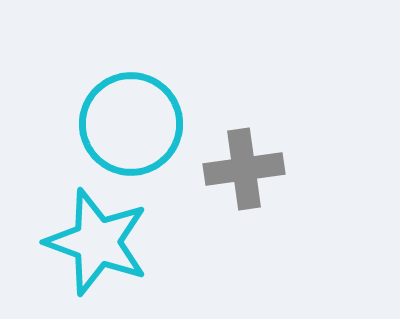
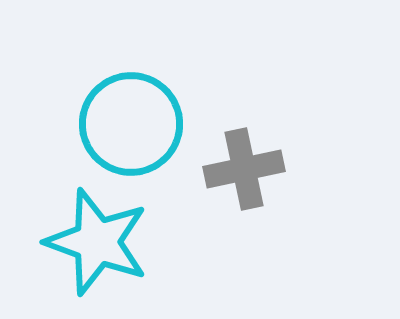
gray cross: rotated 4 degrees counterclockwise
